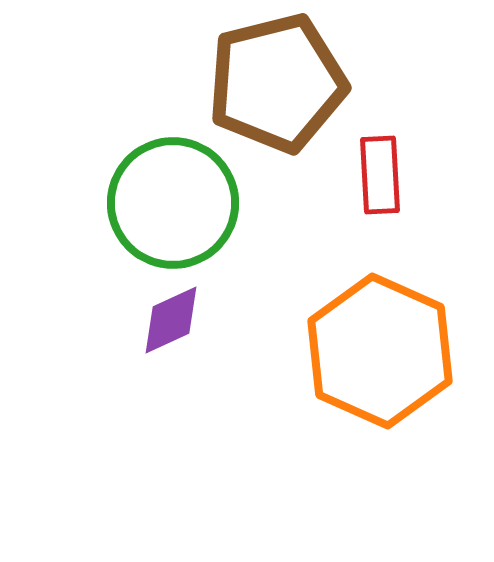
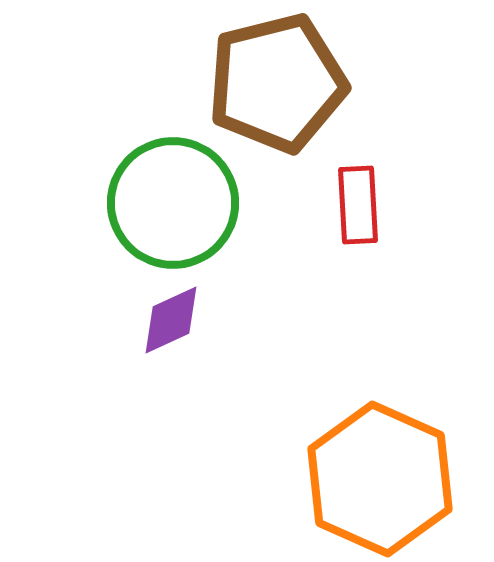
red rectangle: moved 22 px left, 30 px down
orange hexagon: moved 128 px down
